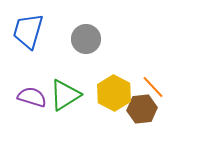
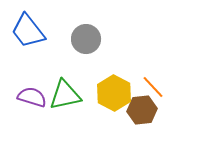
blue trapezoid: rotated 54 degrees counterclockwise
green triangle: rotated 20 degrees clockwise
brown hexagon: moved 1 px down
